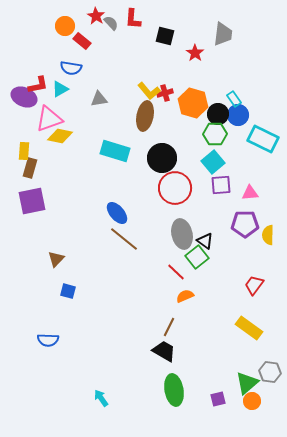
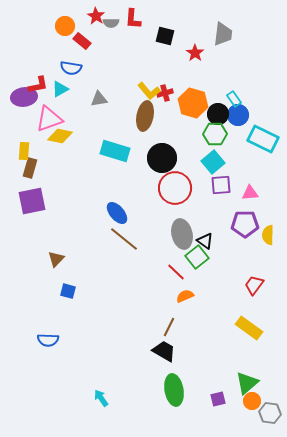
gray semicircle at (111, 23): rotated 133 degrees clockwise
purple ellipse at (24, 97): rotated 30 degrees counterclockwise
gray hexagon at (270, 372): moved 41 px down
